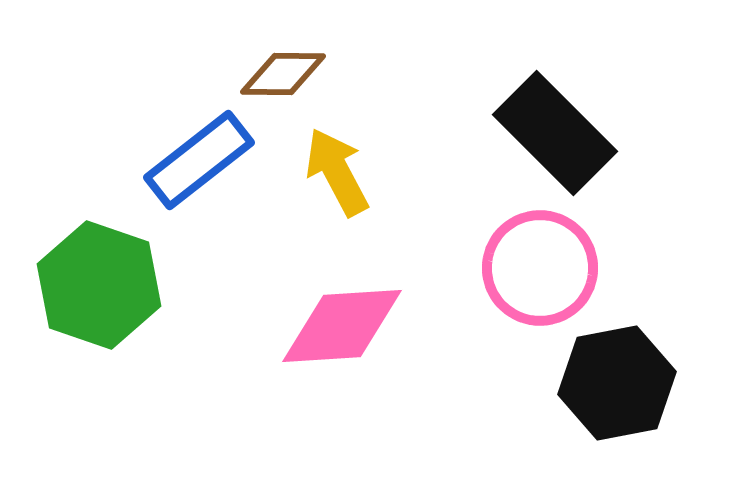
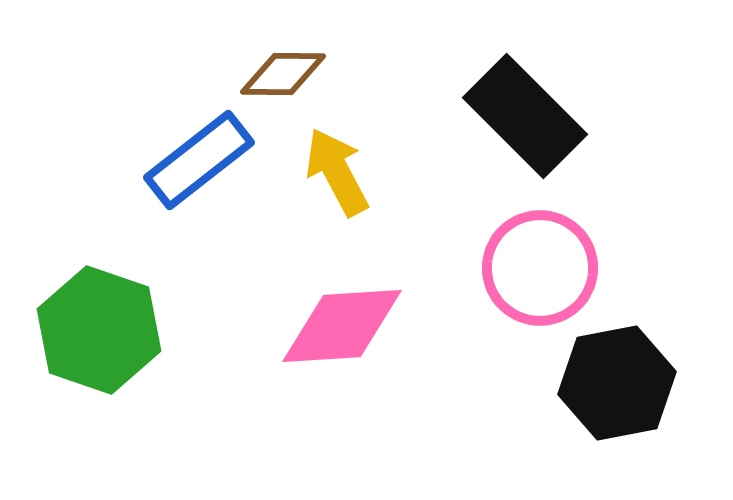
black rectangle: moved 30 px left, 17 px up
green hexagon: moved 45 px down
